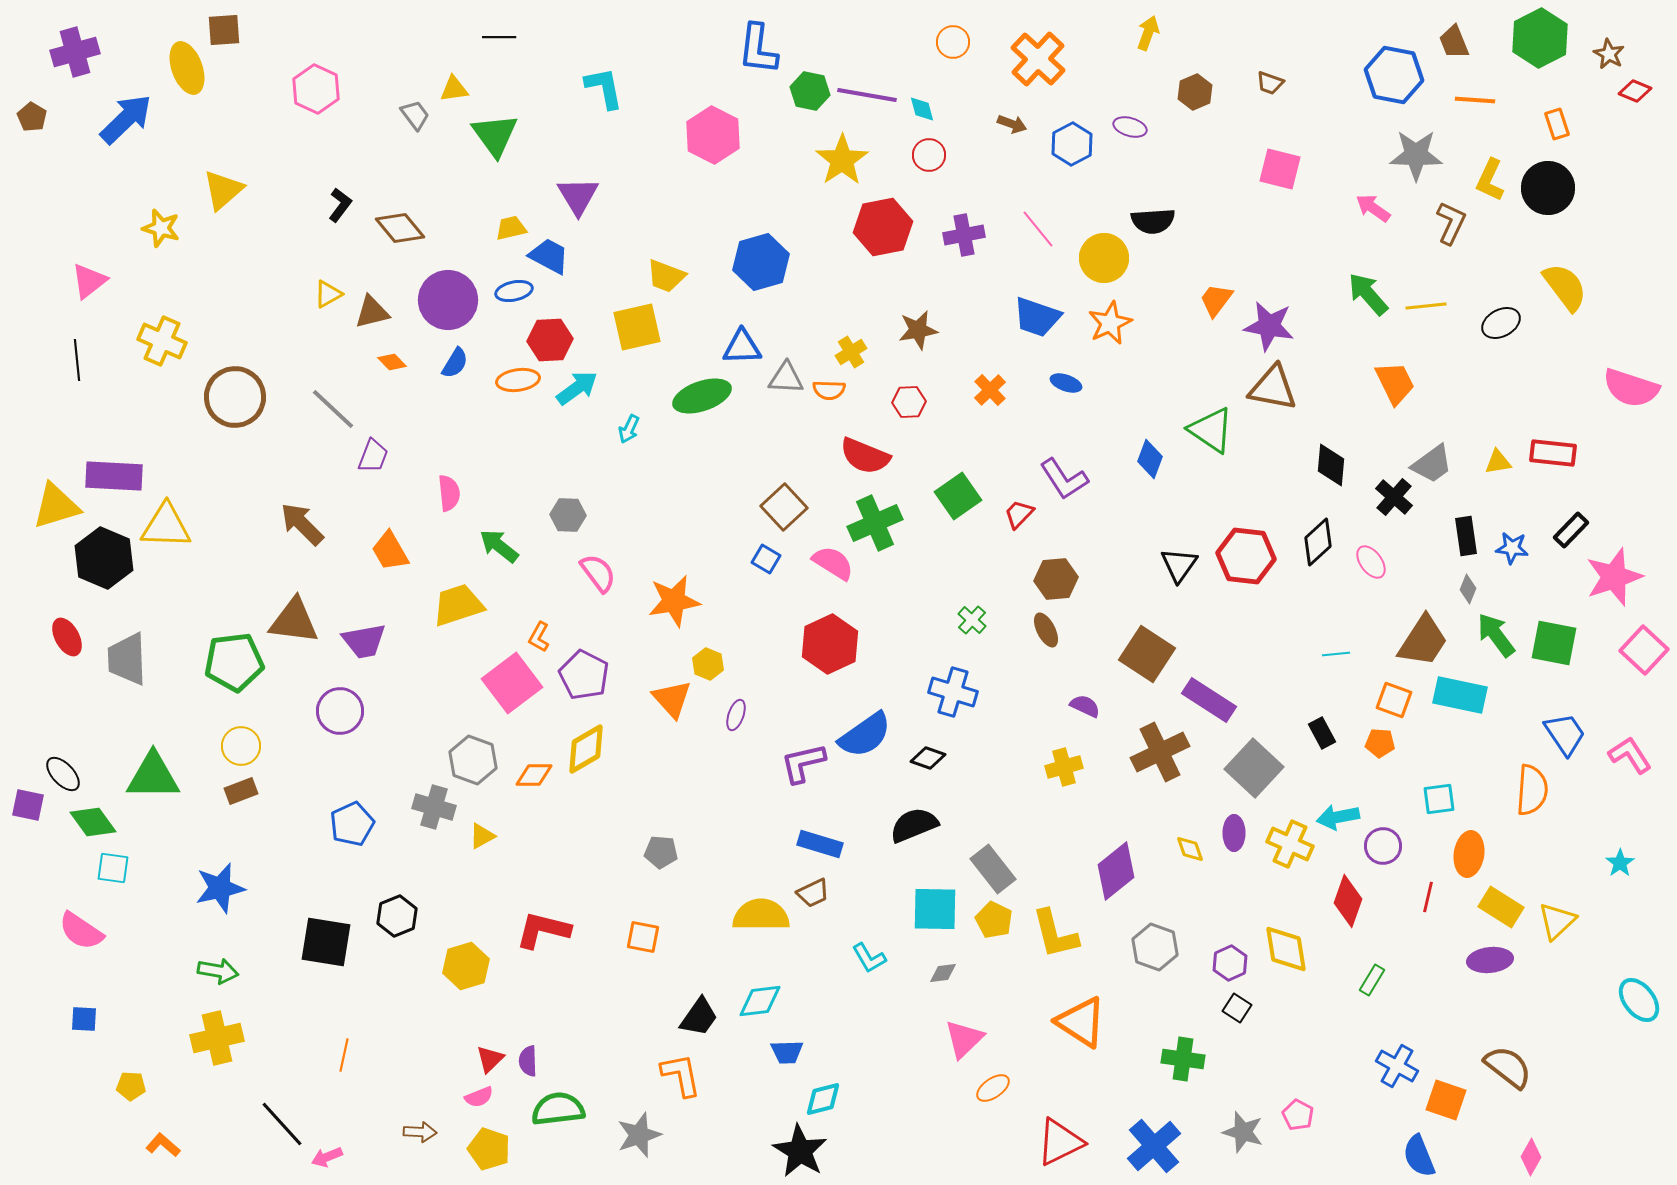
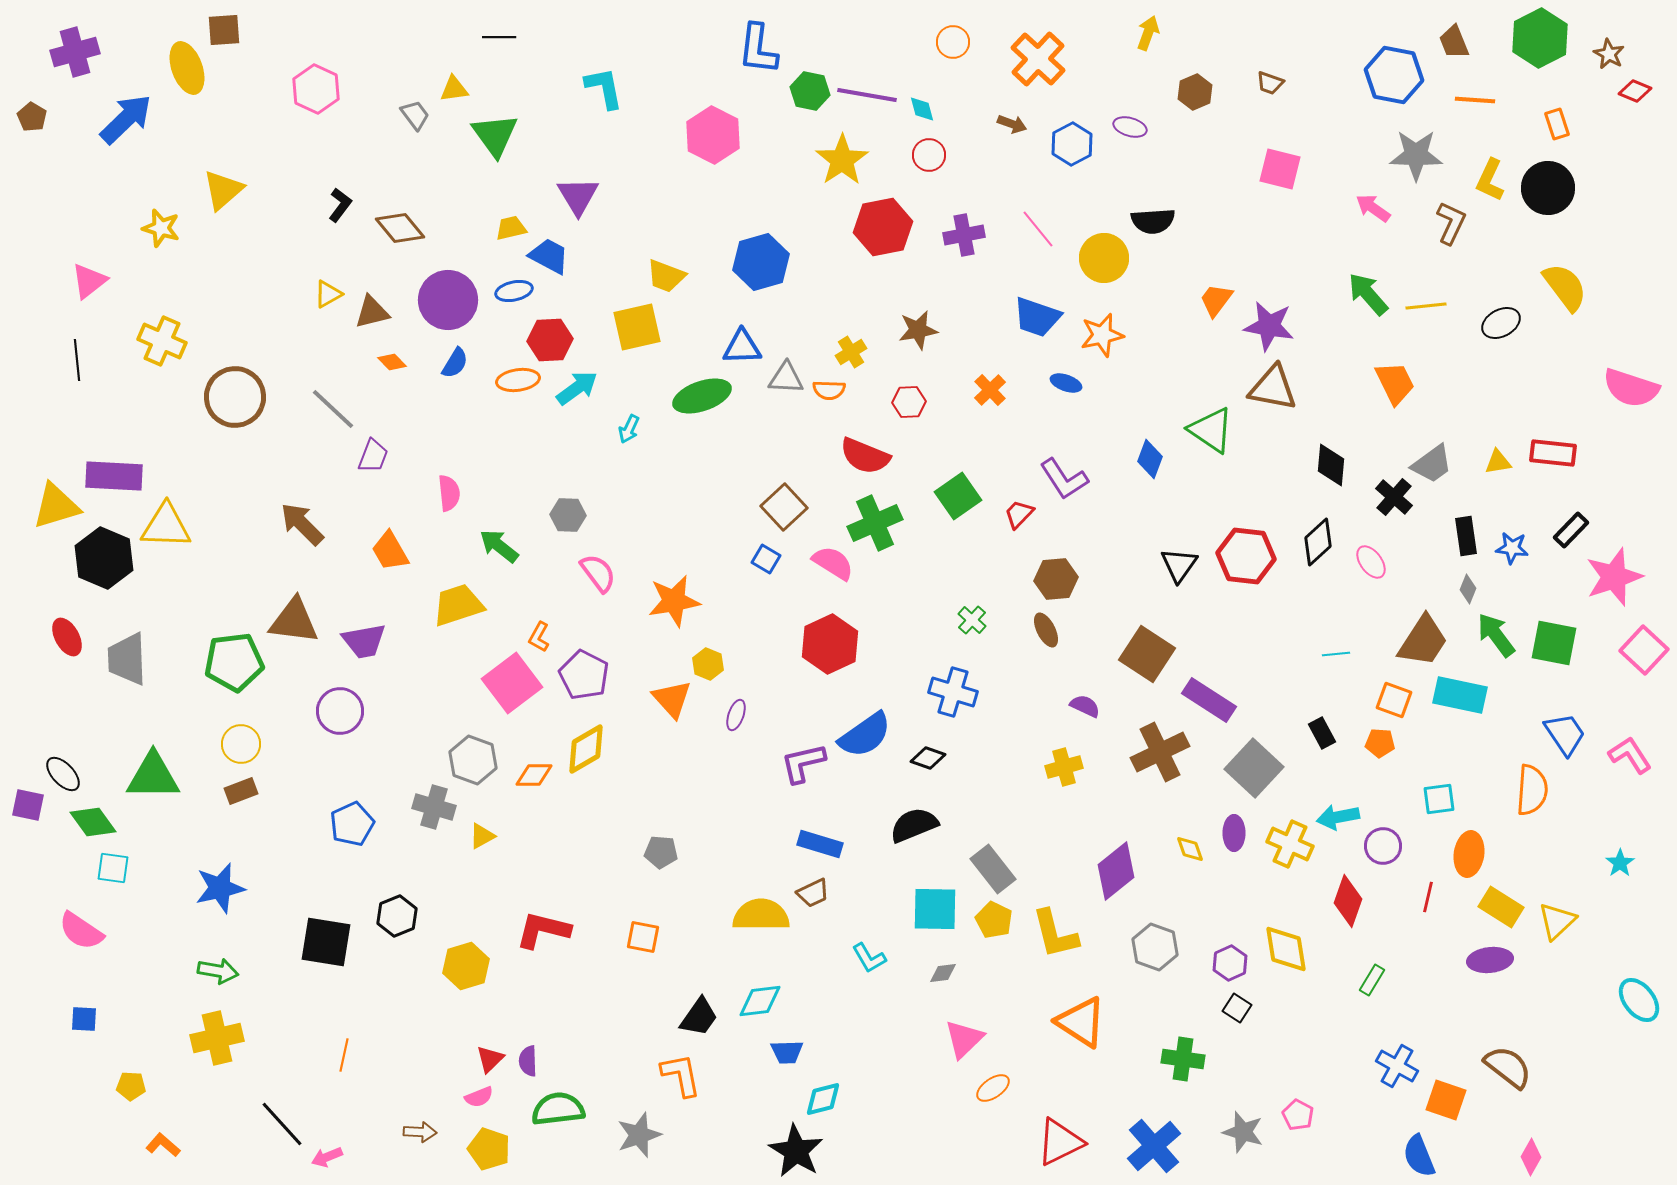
orange star at (1110, 323): moved 8 px left, 12 px down; rotated 12 degrees clockwise
yellow circle at (241, 746): moved 2 px up
black star at (800, 1151): moved 4 px left
